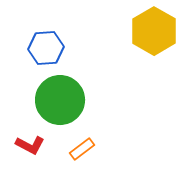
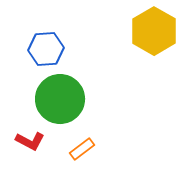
blue hexagon: moved 1 px down
green circle: moved 1 px up
red L-shape: moved 4 px up
